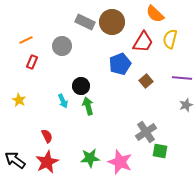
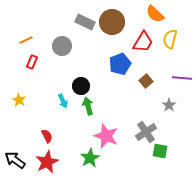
gray star: moved 17 px left; rotated 16 degrees counterclockwise
green star: rotated 24 degrees counterclockwise
pink star: moved 14 px left, 26 px up
